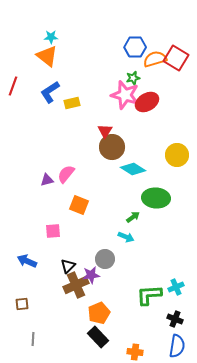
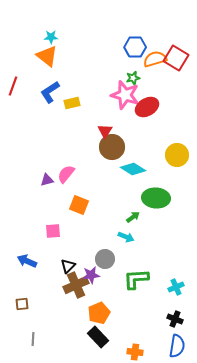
red ellipse: moved 5 px down
green L-shape: moved 13 px left, 16 px up
